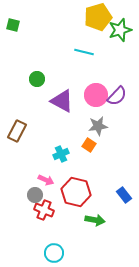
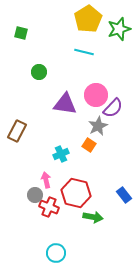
yellow pentagon: moved 10 px left, 2 px down; rotated 16 degrees counterclockwise
green square: moved 8 px right, 8 px down
green star: moved 1 px left, 1 px up
green circle: moved 2 px right, 7 px up
purple semicircle: moved 4 px left, 12 px down
purple triangle: moved 3 px right, 3 px down; rotated 20 degrees counterclockwise
gray star: rotated 18 degrees counterclockwise
pink arrow: rotated 126 degrees counterclockwise
red hexagon: moved 1 px down
red cross: moved 5 px right, 3 px up
green arrow: moved 2 px left, 3 px up
cyan circle: moved 2 px right
